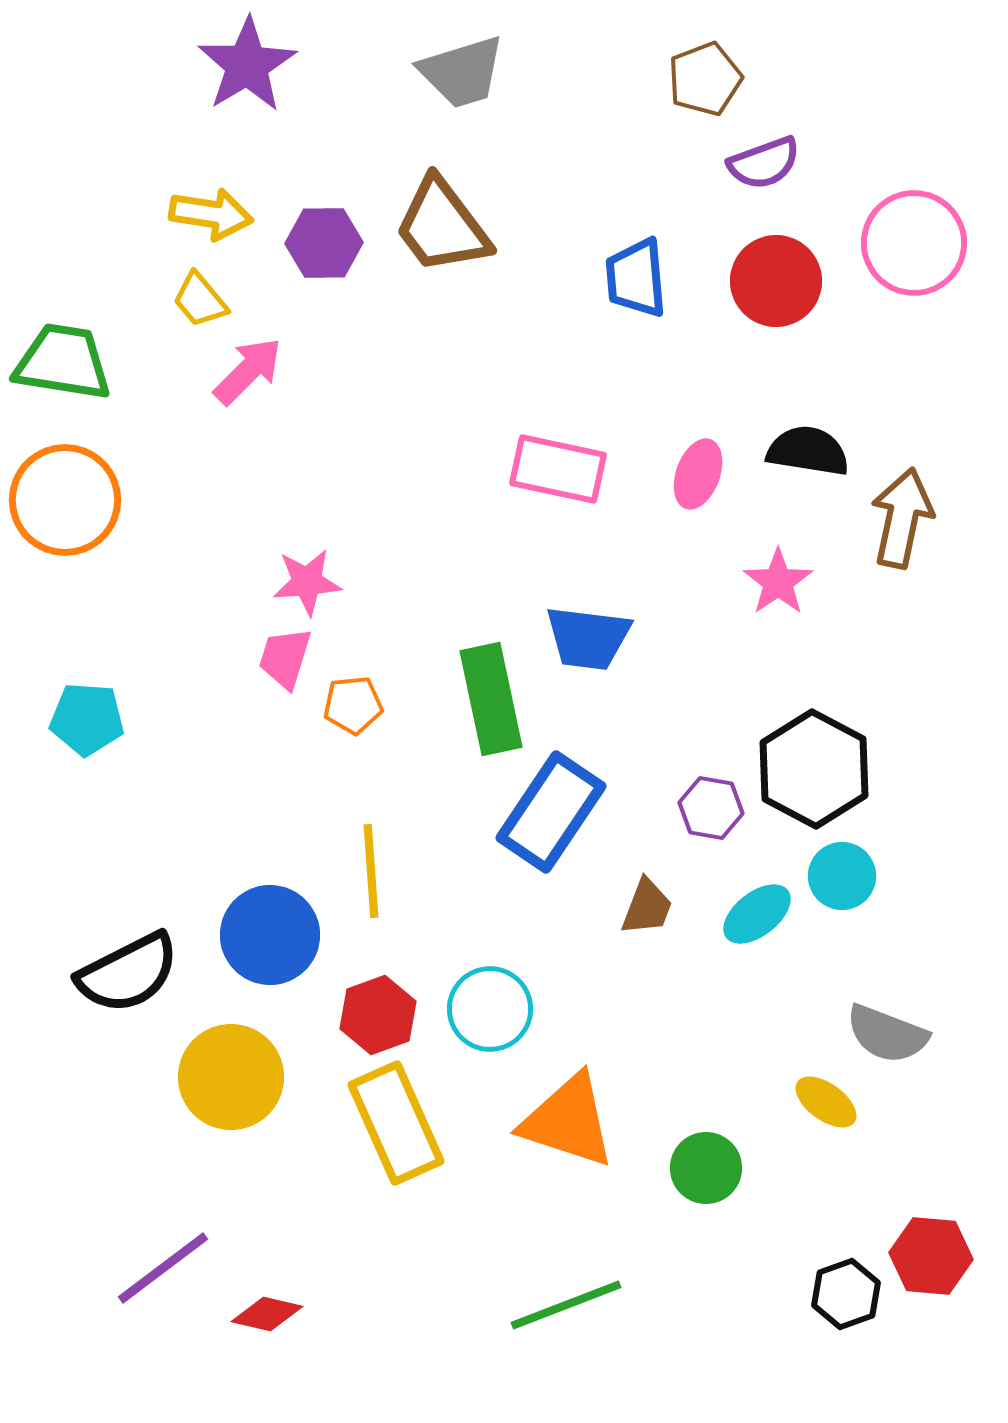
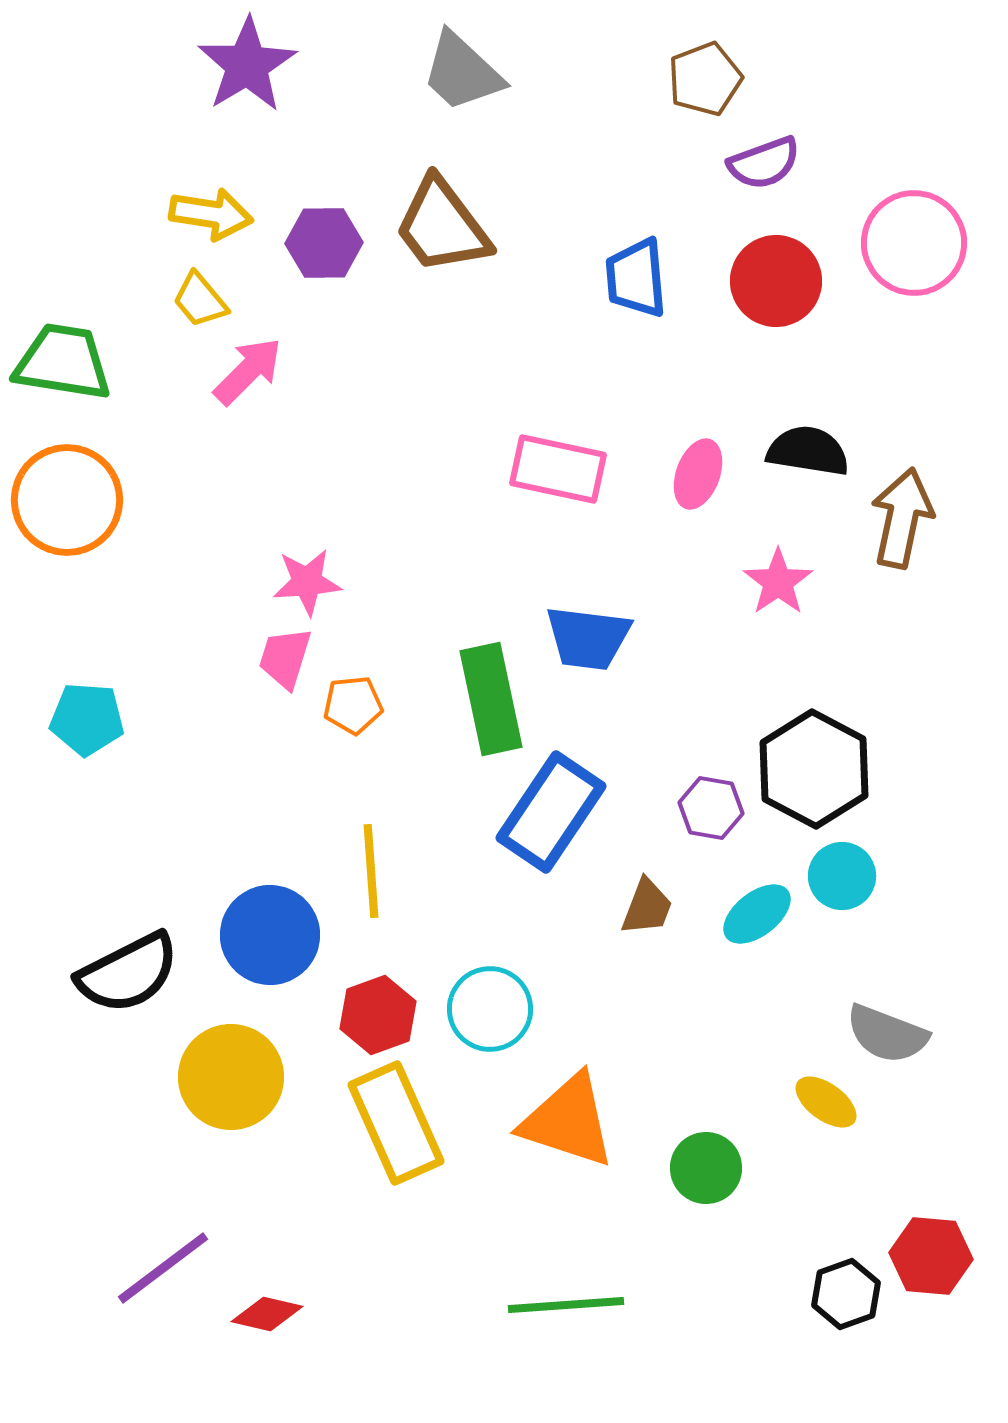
gray trapezoid at (462, 72): rotated 60 degrees clockwise
orange circle at (65, 500): moved 2 px right
green line at (566, 1305): rotated 17 degrees clockwise
